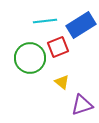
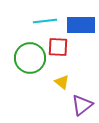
blue rectangle: rotated 32 degrees clockwise
red square: rotated 25 degrees clockwise
purple triangle: rotated 20 degrees counterclockwise
